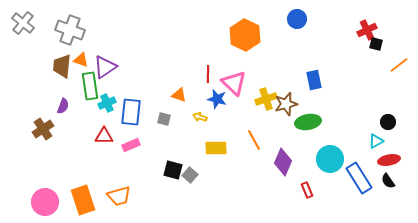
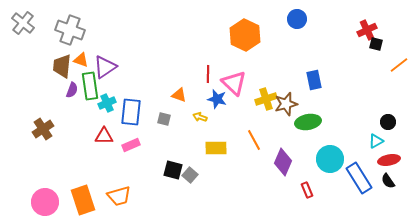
purple semicircle at (63, 106): moved 9 px right, 16 px up
